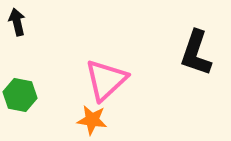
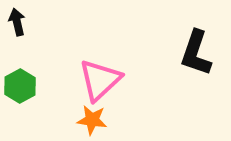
pink triangle: moved 6 px left
green hexagon: moved 9 px up; rotated 20 degrees clockwise
